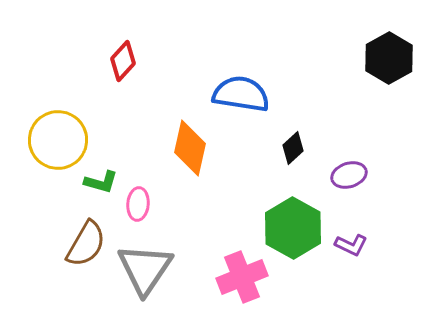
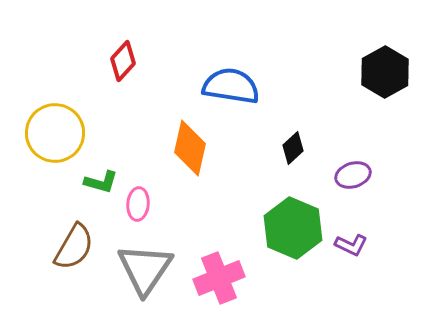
black hexagon: moved 4 px left, 14 px down
blue semicircle: moved 10 px left, 8 px up
yellow circle: moved 3 px left, 7 px up
purple ellipse: moved 4 px right
green hexagon: rotated 6 degrees counterclockwise
brown semicircle: moved 12 px left, 3 px down
pink cross: moved 23 px left, 1 px down
